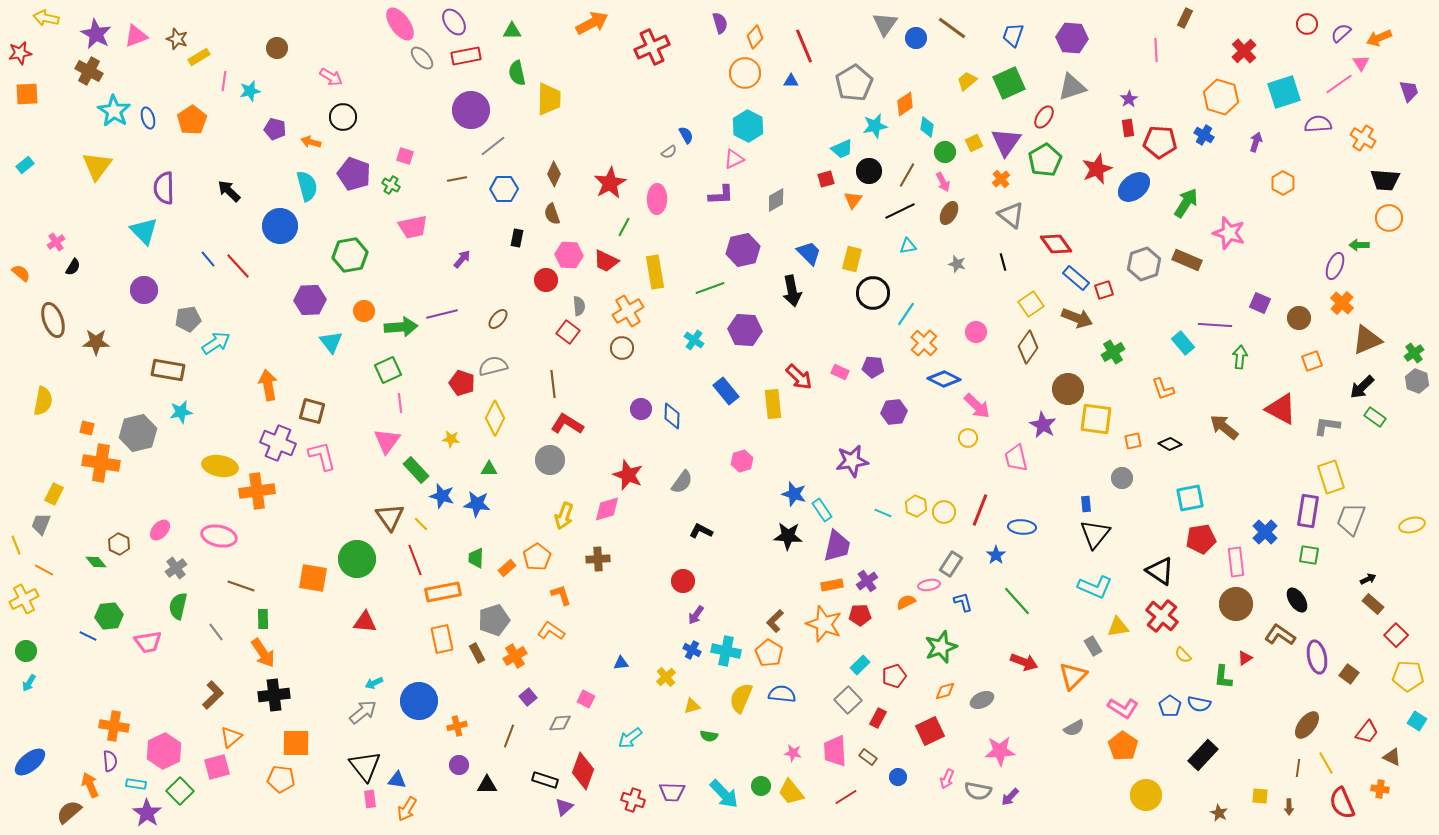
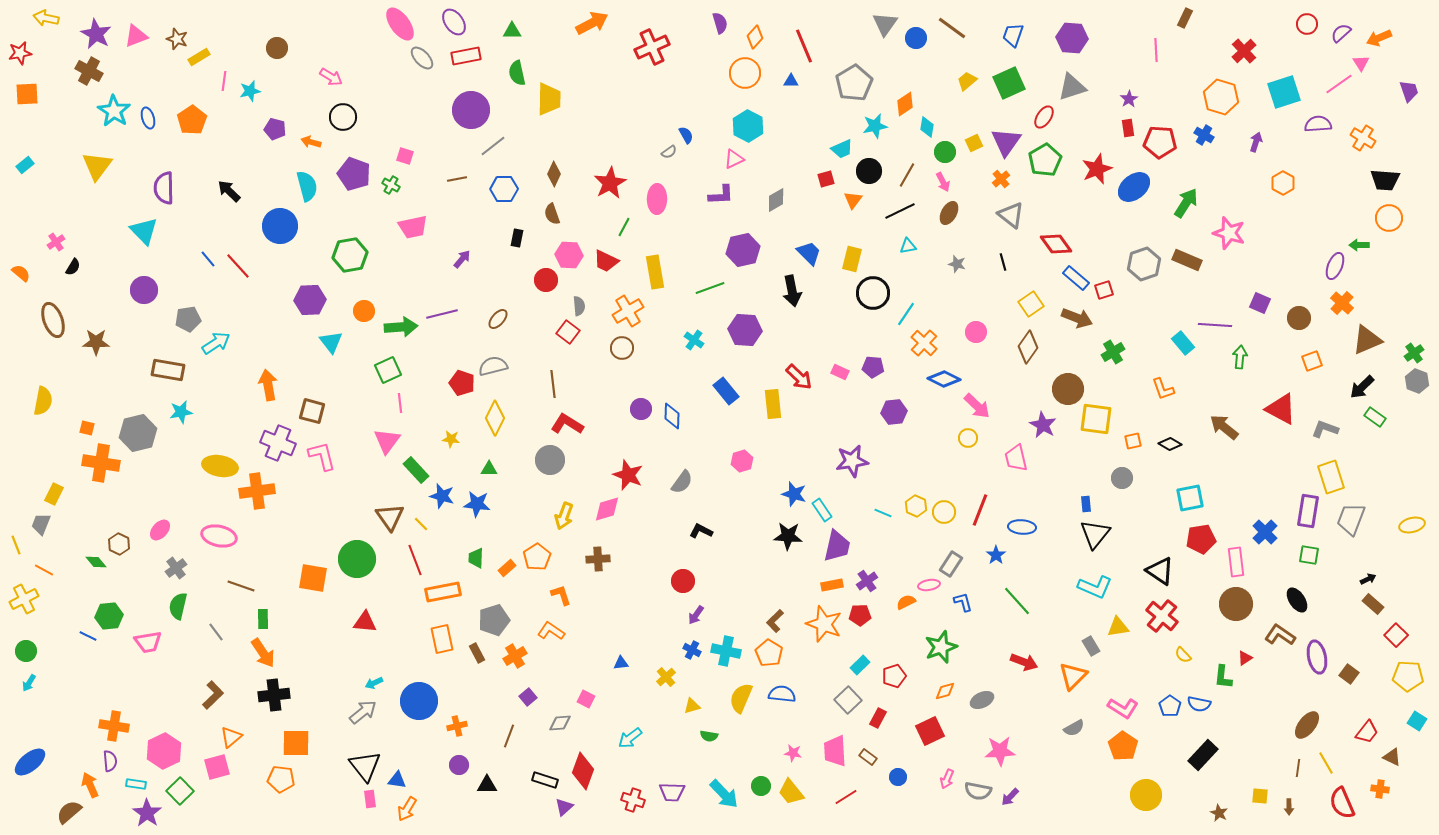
gray L-shape at (1327, 426): moved 2 px left, 3 px down; rotated 12 degrees clockwise
gray rectangle at (1093, 646): moved 2 px left
